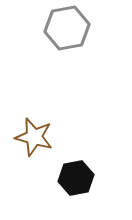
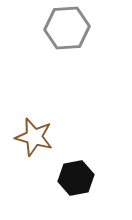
gray hexagon: rotated 6 degrees clockwise
